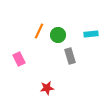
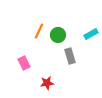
cyan rectangle: rotated 24 degrees counterclockwise
pink rectangle: moved 5 px right, 4 px down
red star: moved 5 px up
